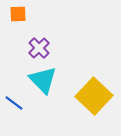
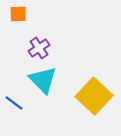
purple cross: rotated 10 degrees clockwise
